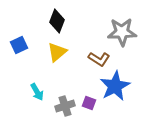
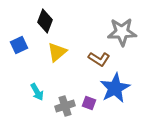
black diamond: moved 12 px left
blue star: moved 2 px down
